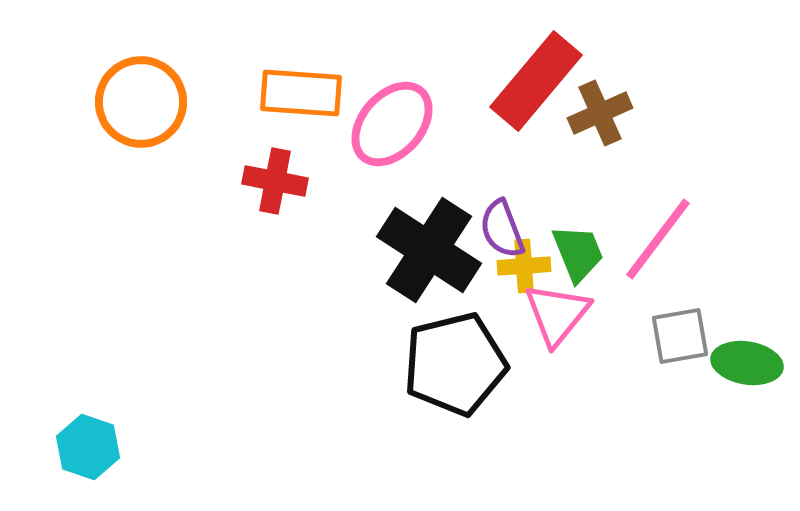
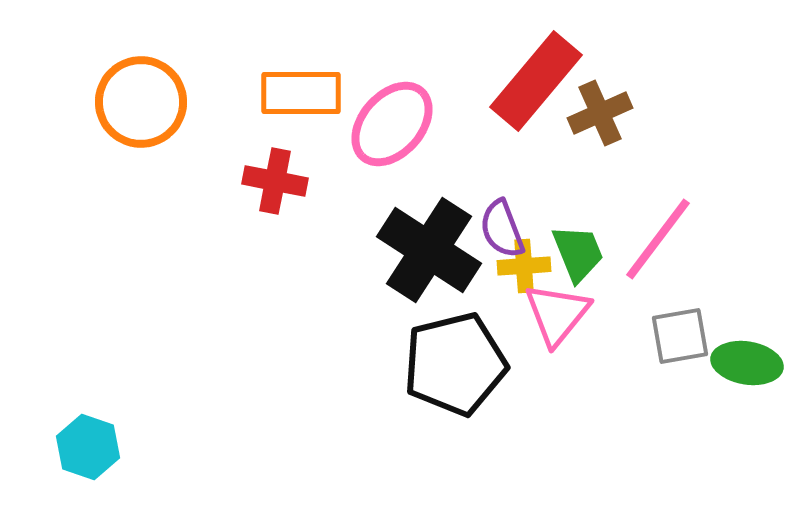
orange rectangle: rotated 4 degrees counterclockwise
